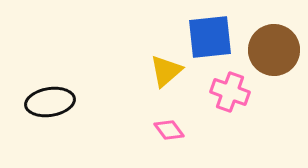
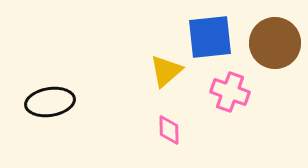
brown circle: moved 1 px right, 7 px up
pink diamond: rotated 36 degrees clockwise
